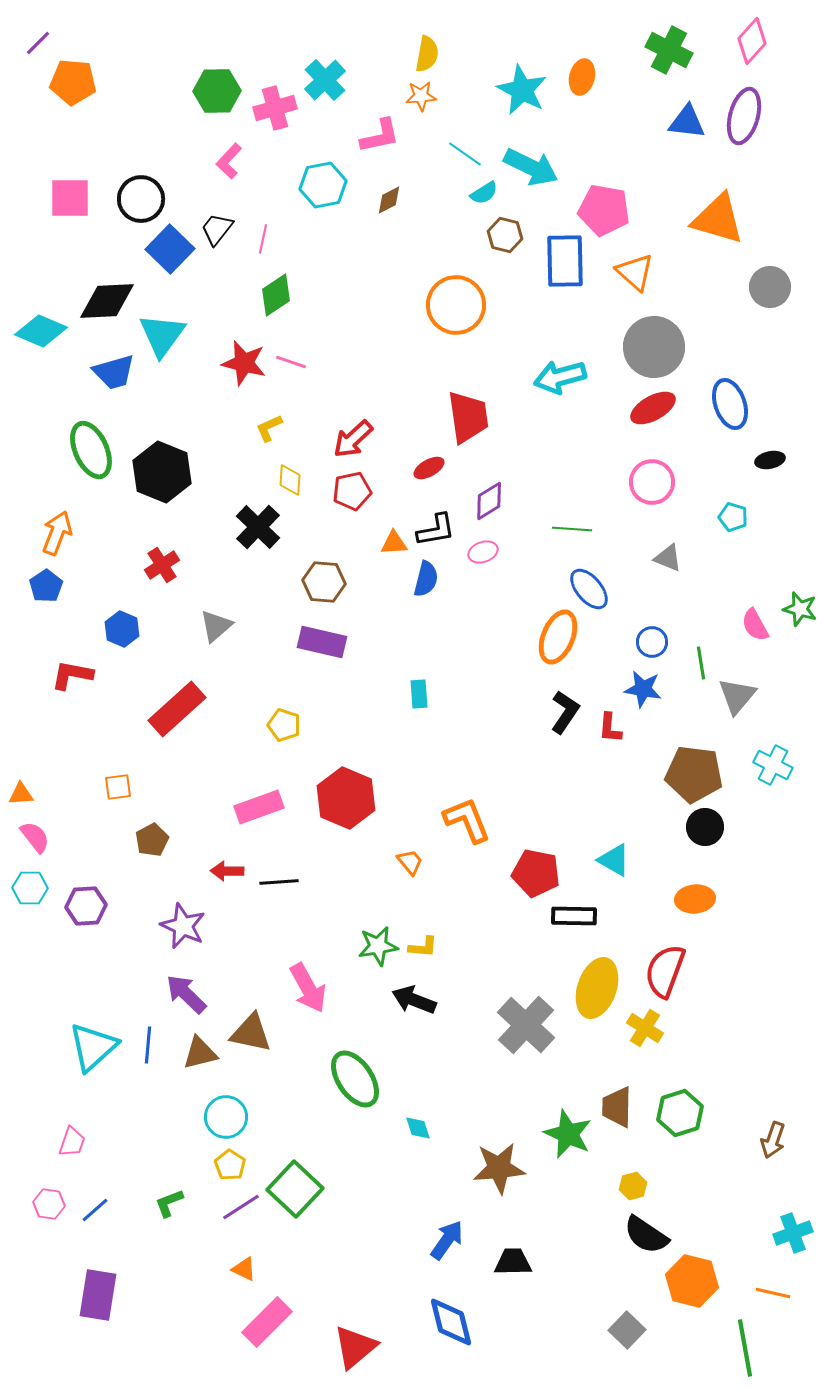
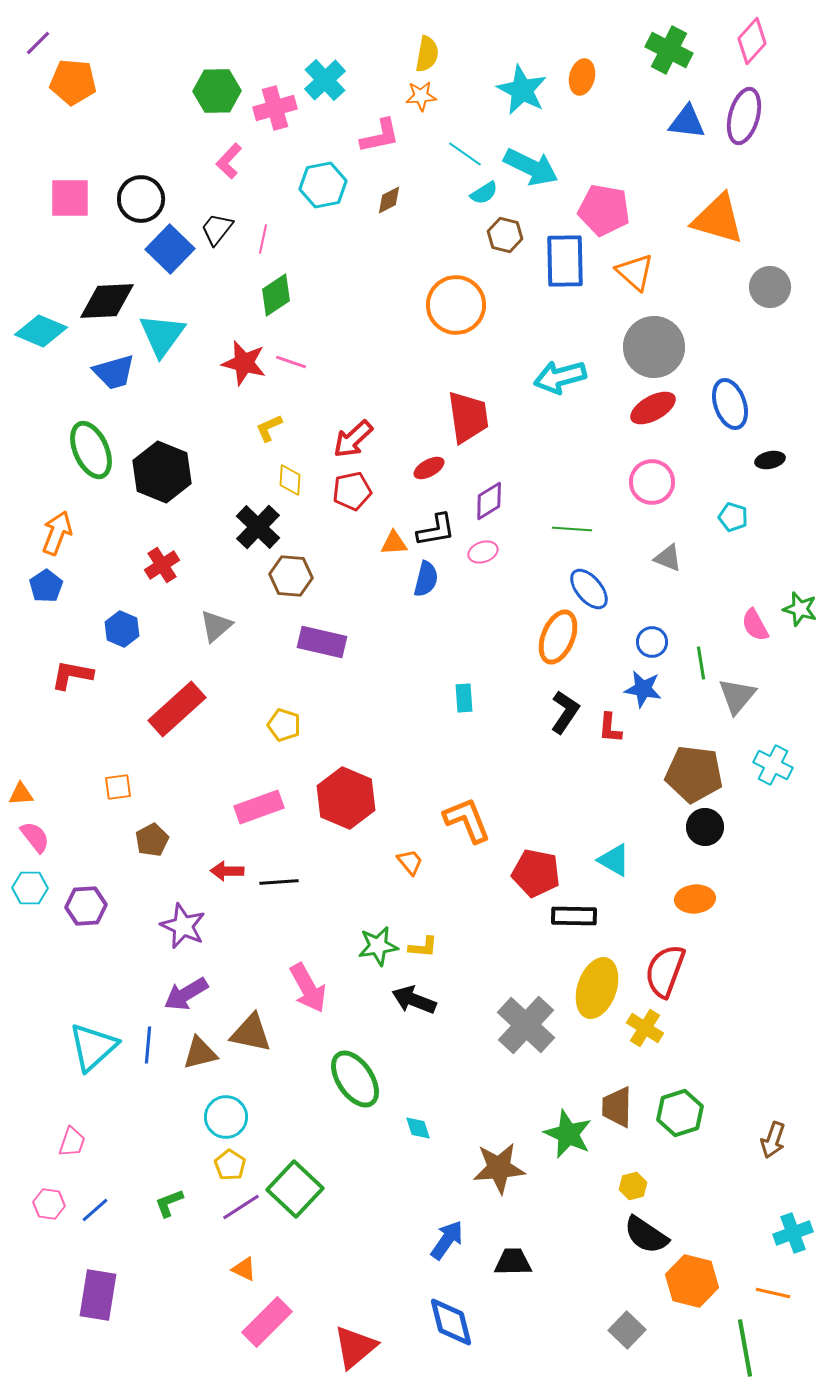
brown hexagon at (324, 582): moved 33 px left, 6 px up
cyan rectangle at (419, 694): moved 45 px right, 4 px down
purple arrow at (186, 994): rotated 75 degrees counterclockwise
